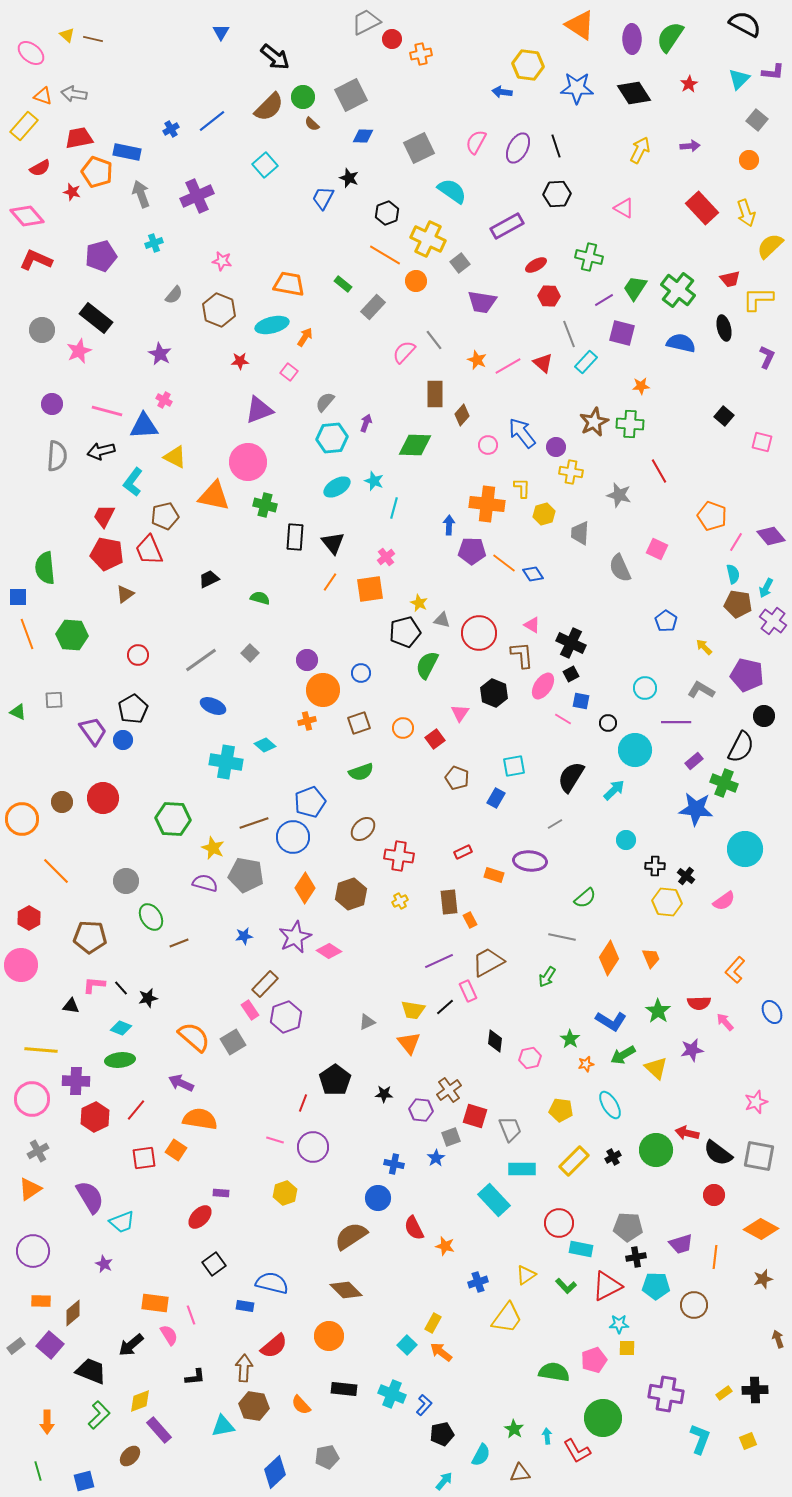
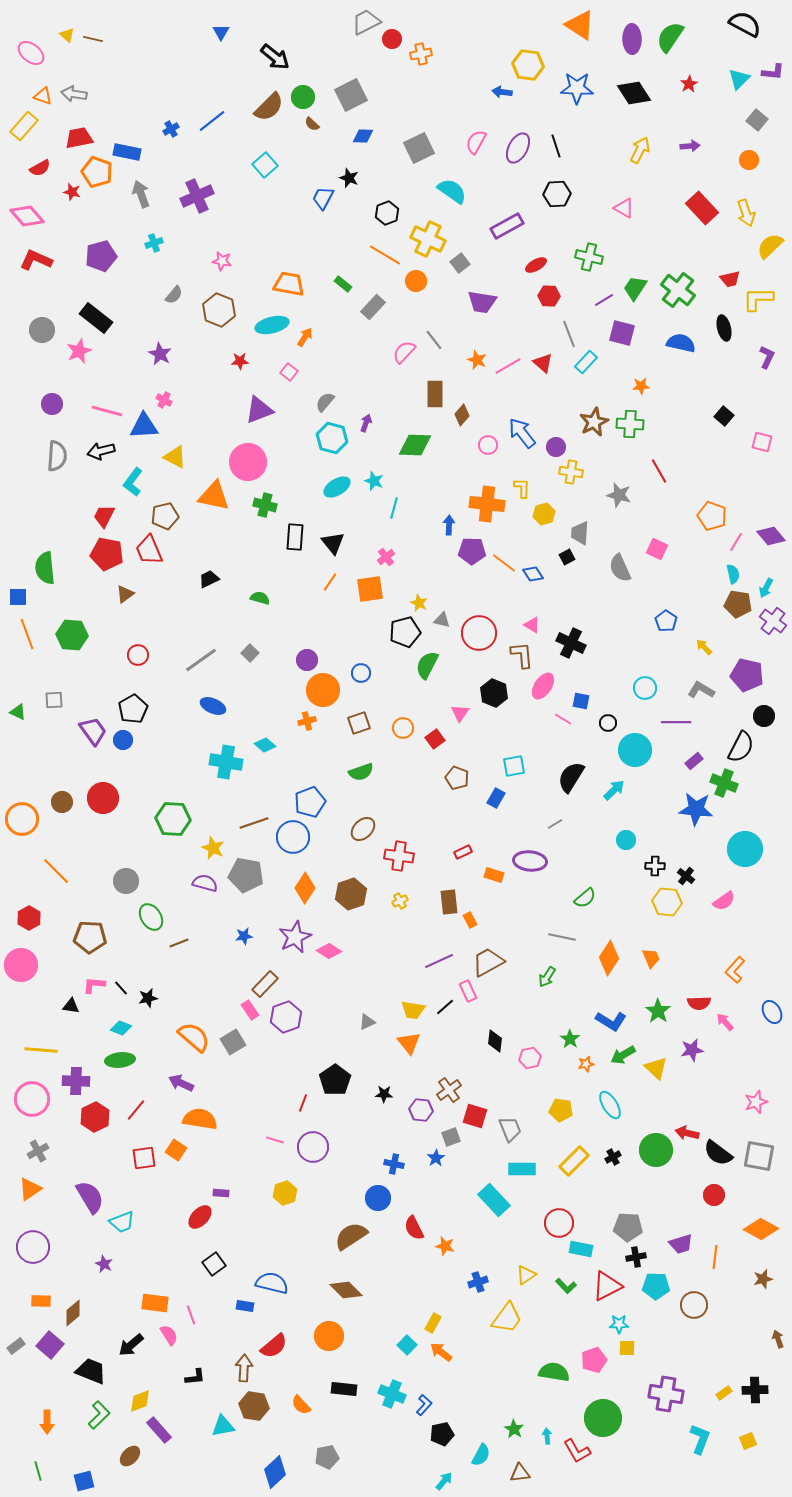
cyan hexagon at (332, 438): rotated 20 degrees clockwise
black square at (571, 674): moved 4 px left, 117 px up
purple circle at (33, 1251): moved 4 px up
